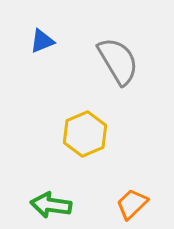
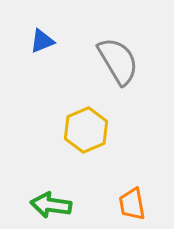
yellow hexagon: moved 1 px right, 4 px up
orange trapezoid: rotated 56 degrees counterclockwise
